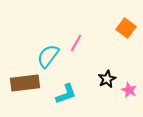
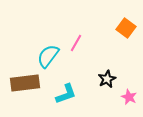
pink star: moved 7 px down
